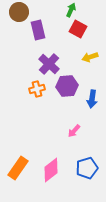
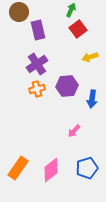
red square: rotated 24 degrees clockwise
purple cross: moved 12 px left; rotated 15 degrees clockwise
